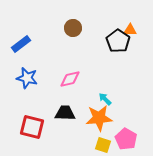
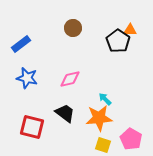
black trapezoid: rotated 35 degrees clockwise
pink pentagon: moved 5 px right
